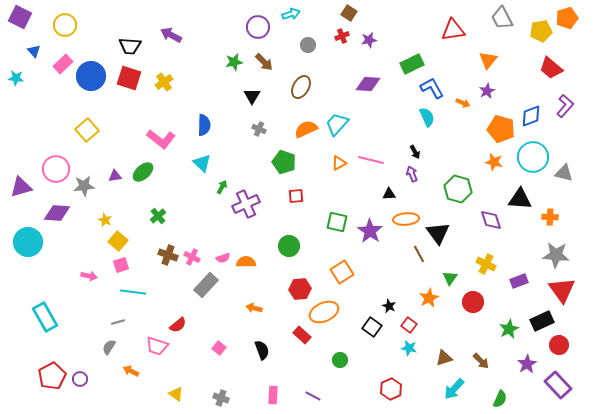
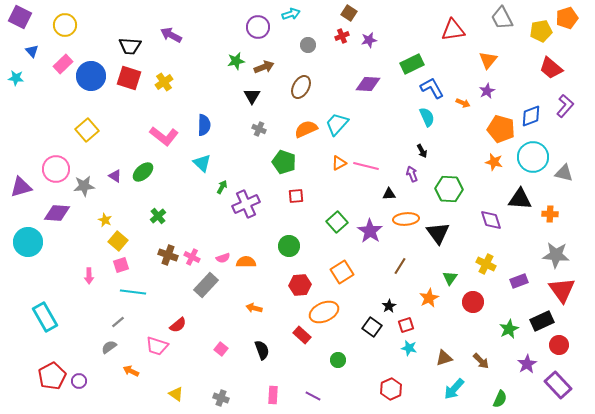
blue triangle at (34, 51): moved 2 px left
green star at (234, 62): moved 2 px right, 1 px up
brown arrow at (264, 62): moved 5 px down; rotated 66 degrees counterclockwise
pink L-shape at (161, 139): moved 3 px right, 3 px up
black arrow at (415, 152): moved 7 px right, 1 px up
pink line at (371, 160): moved 5 px left, 6 px down
purple triangle at (115, 176): rotated 40 degrees clockwise
green hexagon at (458, 189): moved 9 px left; rotated 12 degrees counterclockwise
orange cross at (550, 217): moved 3 px up
green square at (337, 222): rotated 35 degrees clockwise
brown line at (419, 254): moved 19 px left, 12 px down; rotated 60 degrees clockwise
pink arrow at (89, 276): rotated 77 degrees clockwise
red hexagon at (300, 289): moved 4 px up
black star at (389, 306): rotated 16 degrees clockwise
gray line at (118, 322): rotated 24 degrees counterclockwise
red square at (409, 325): moved 3 px left; rotated 35 degrees clockwise
gray semicircle at (109, 347): rotated 21 degrees clockwise
pink square at (219, 348): moved 2 px right, 1 px down
green circle at (340, 360): moved 2 px left
purple circle at (80, 379): moved 1 px left, 2 px down
